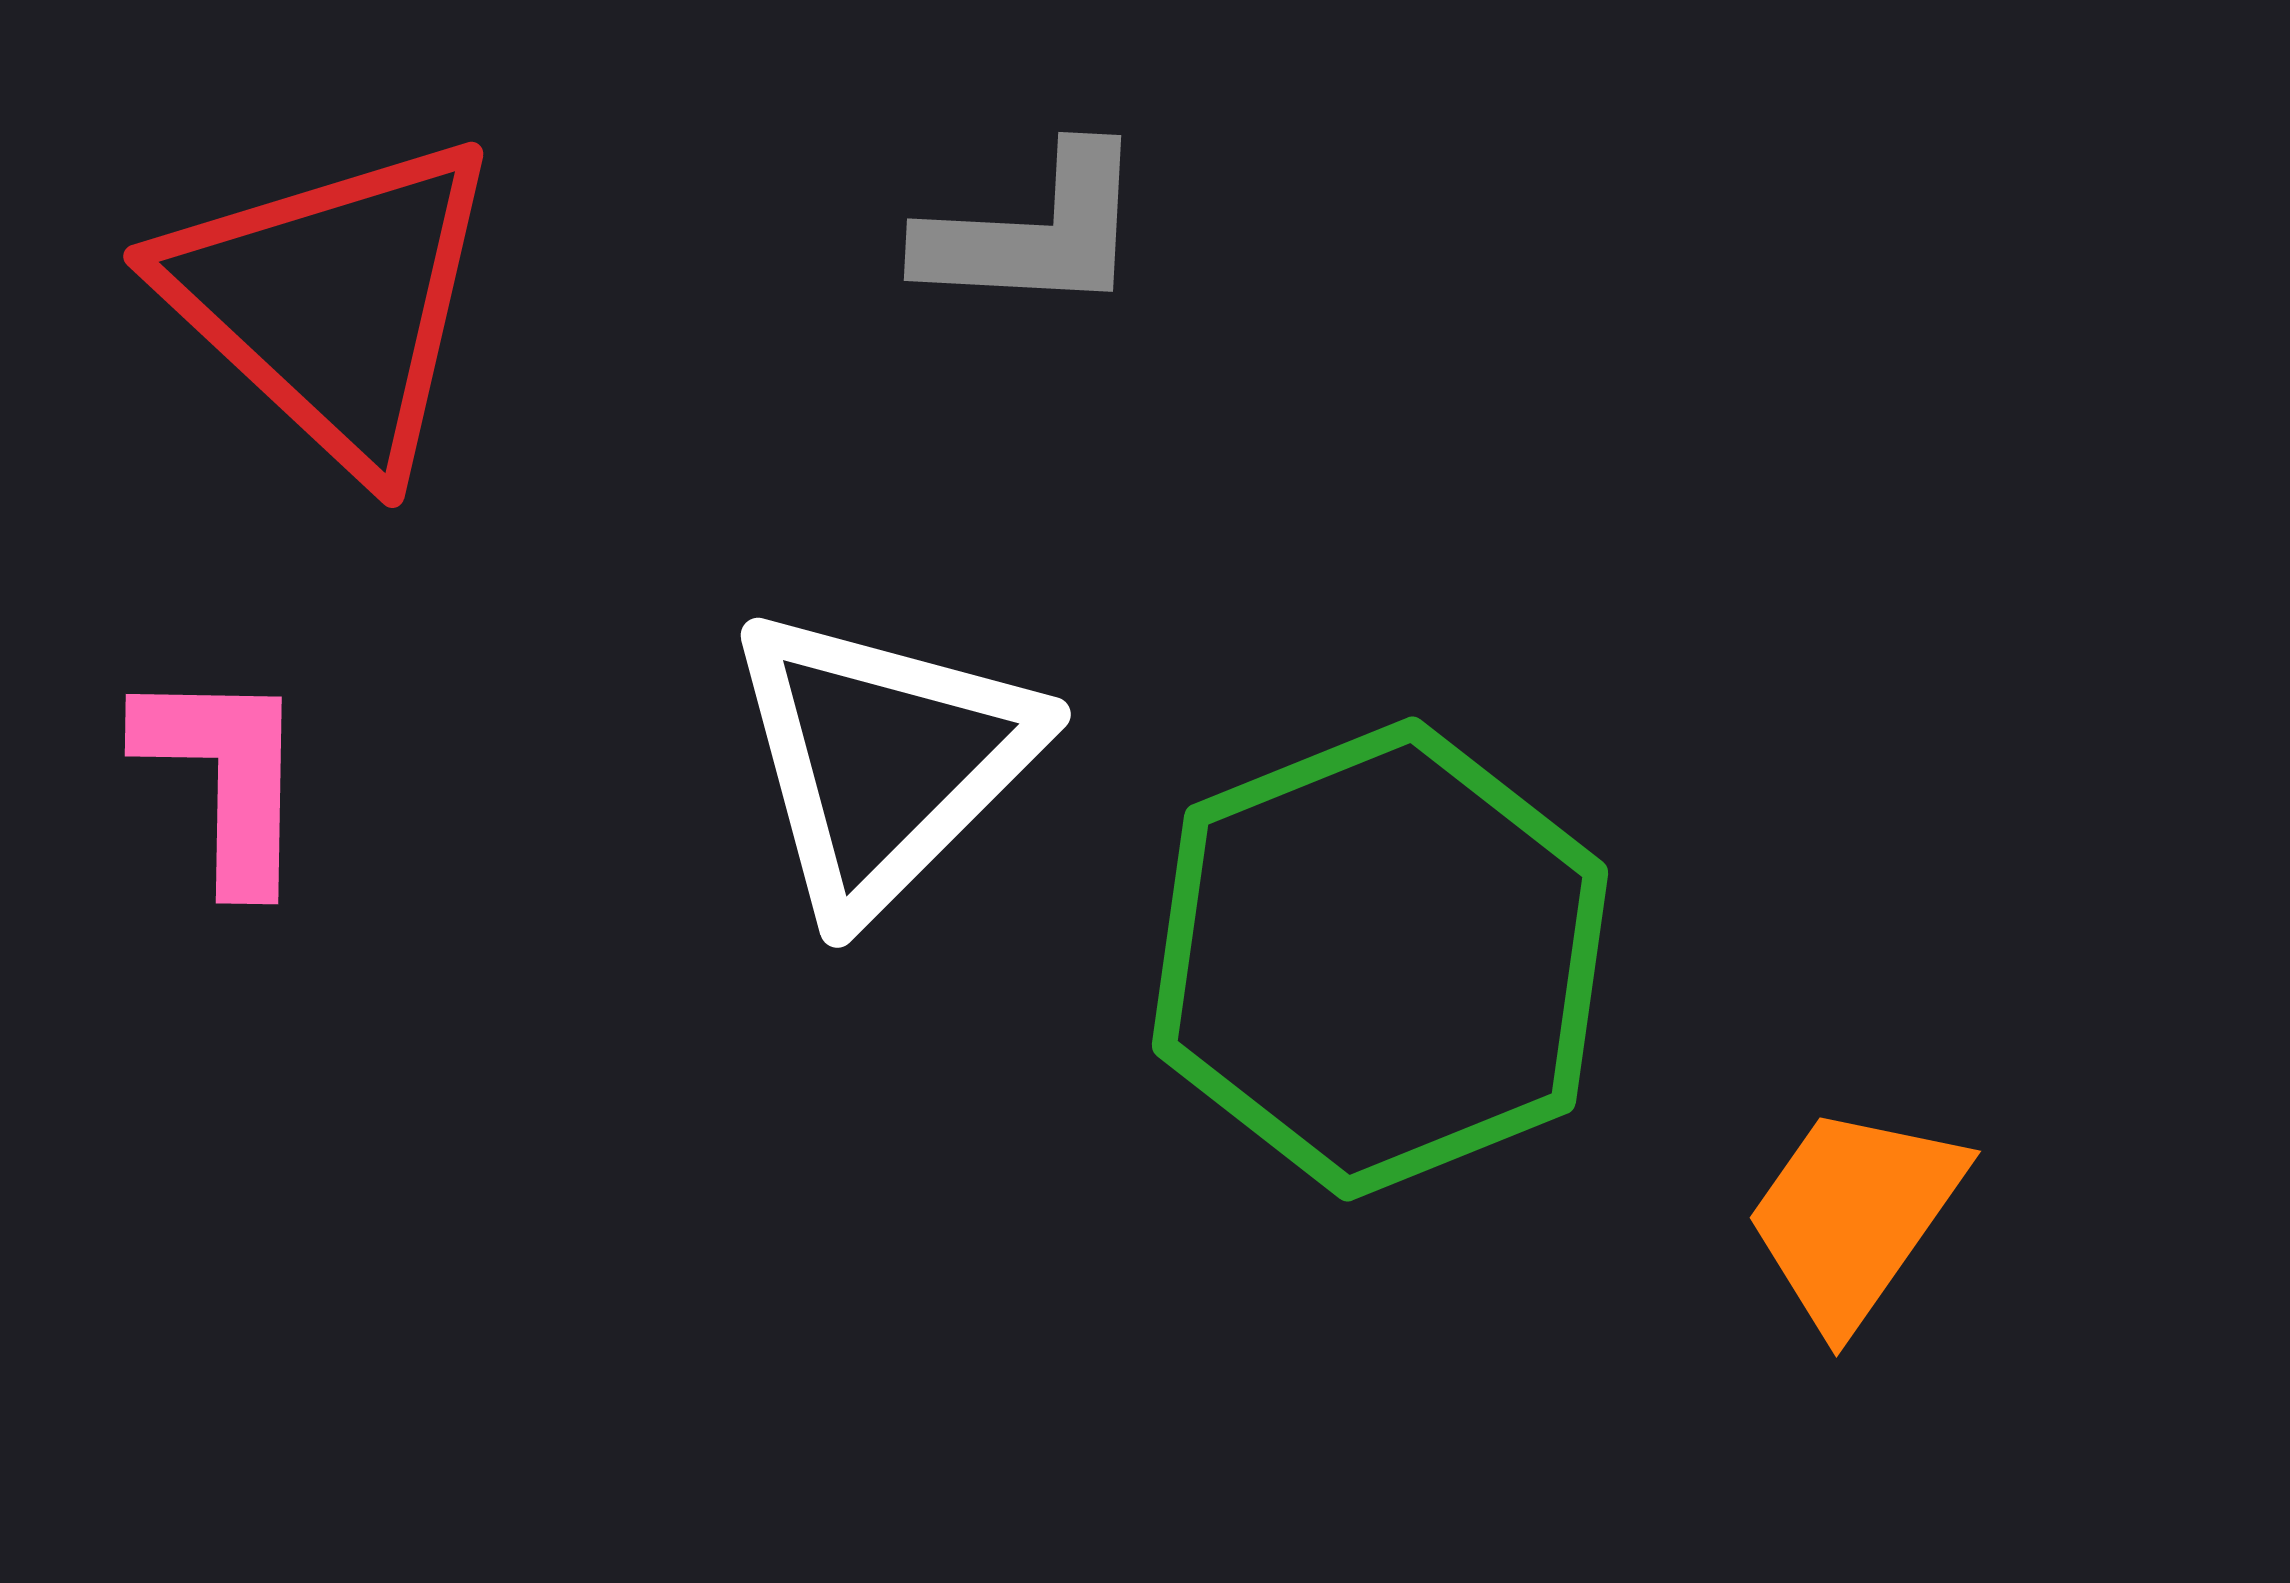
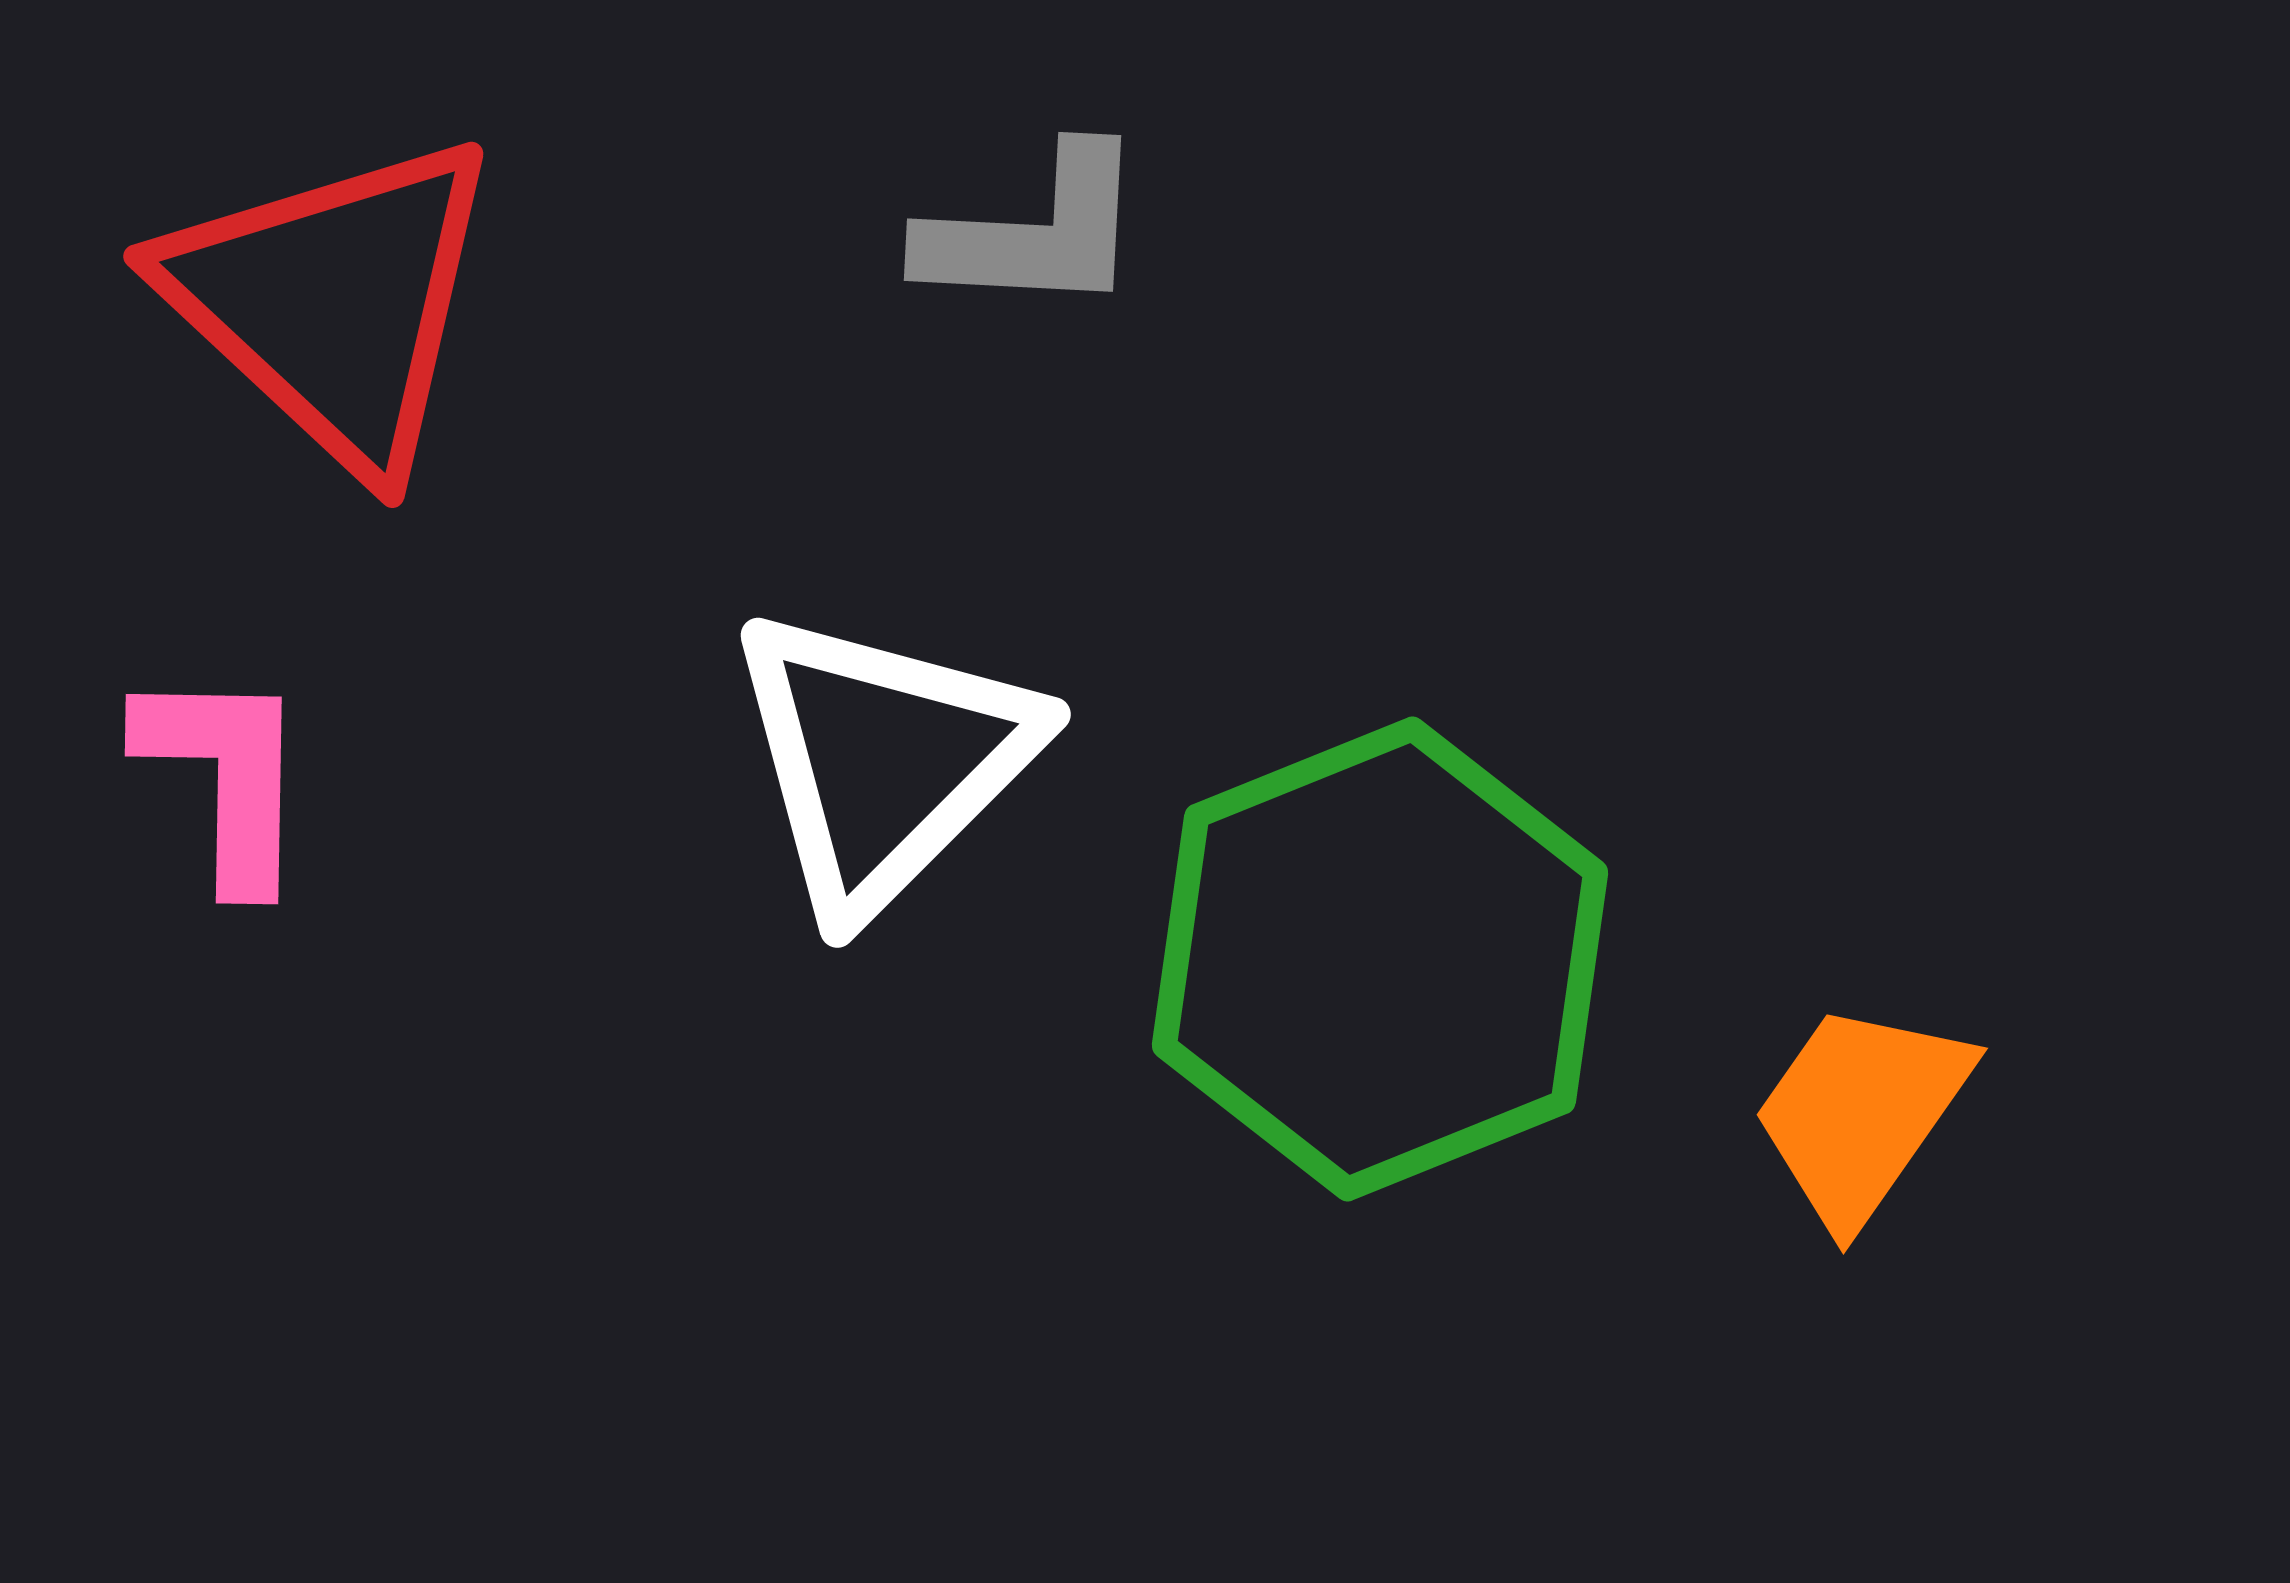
orange trapezoid: moved 7 px right, 103 px up
